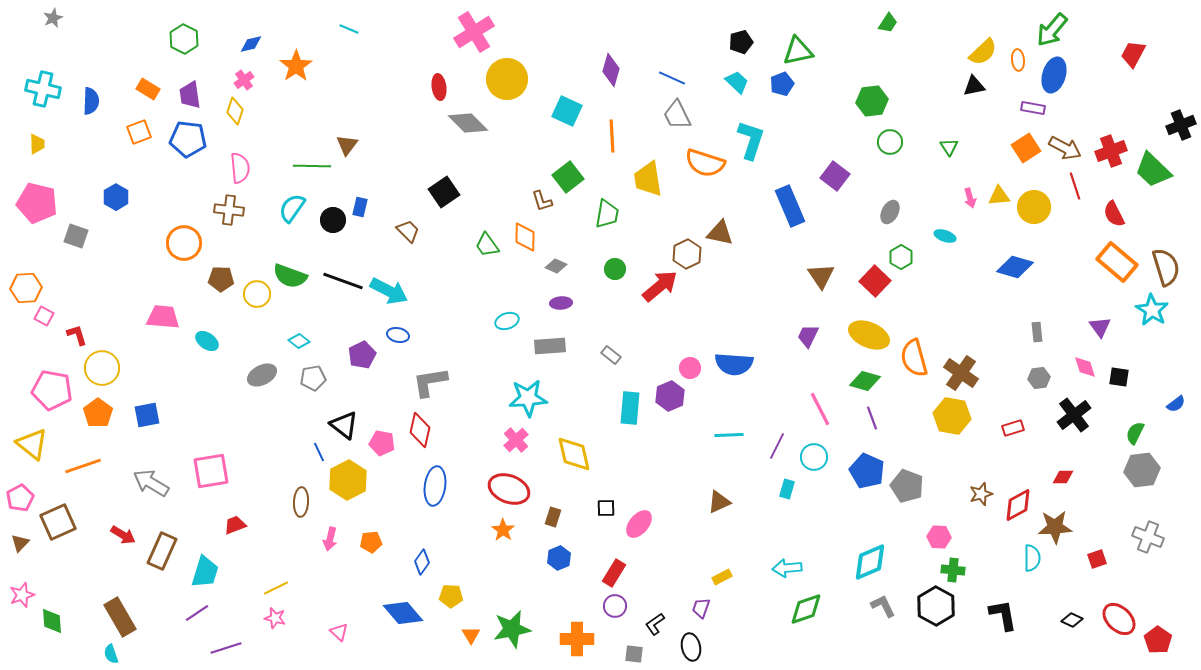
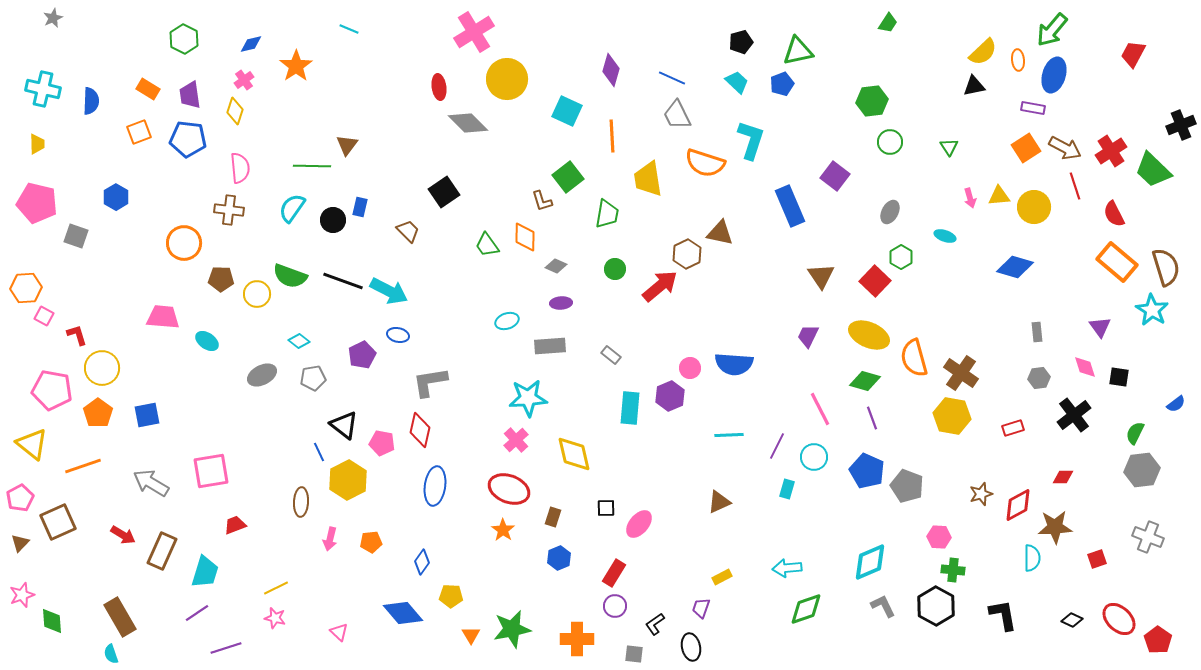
red cross at (1111, 151): rotated 12 degrees counterclockwise
